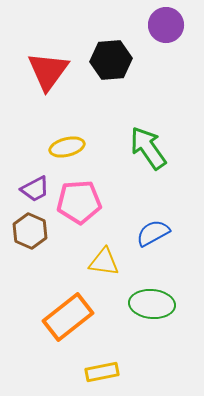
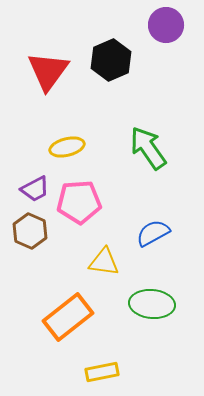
black hexagon: rotated 18 degrees counterclockwise
